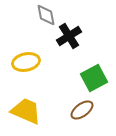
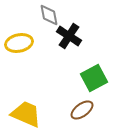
gray diamond: moved 3 px right
black cross: rotated 25 degrees counterclockwise
yellow ellipse: moved 7 px left, 19 px up
yellow trapezoid: moved 3 px down
